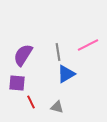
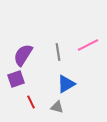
blue triangle: moved 10 px down
purple square: moved 1 px left, 4 px up; rotated 24 degrees counterclockwise
